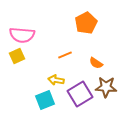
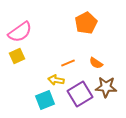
pink semicircle: moved 2 px left, 3 px up; rotated 40 degrees counterclockwise
orange line: moved 3 px right, 8 px down
